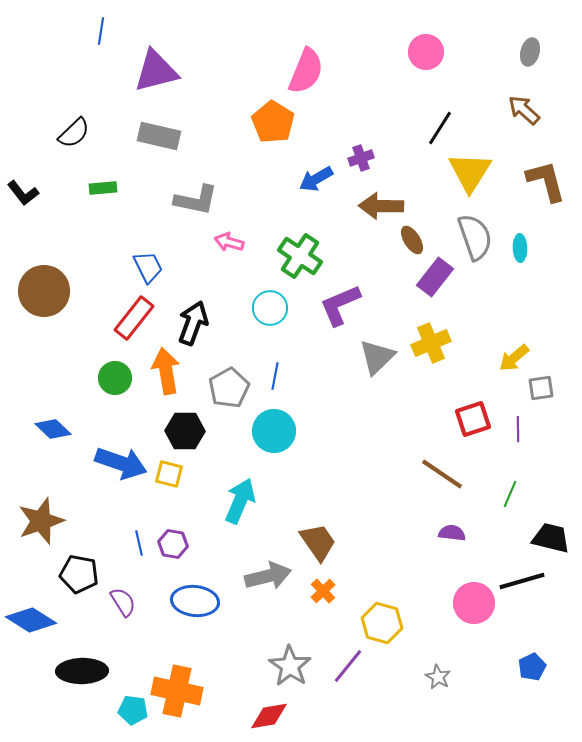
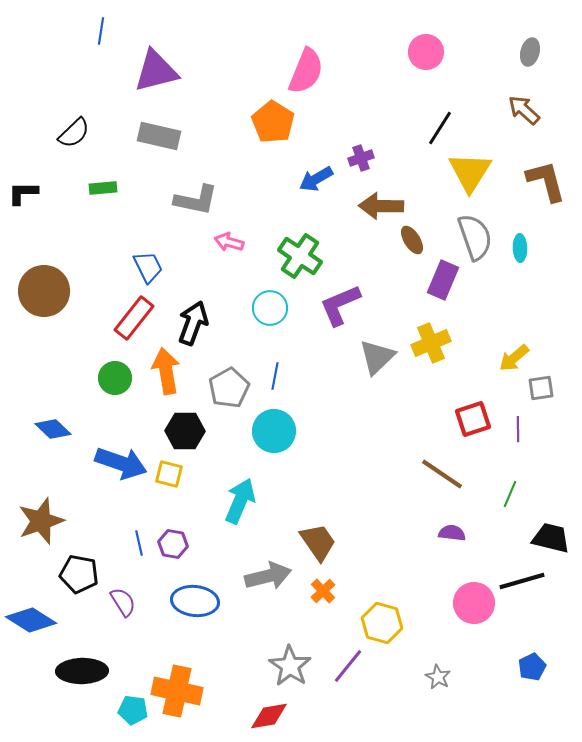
black L-shape at (23, 193): rotated 128 degrees clockwise
purple rectangle at (435, 277): moved 8 px right, 3 px down; rotated 15 degrees counterclockwise
